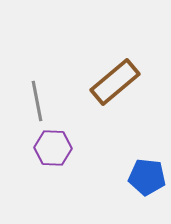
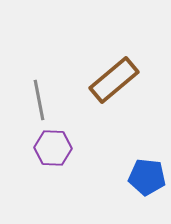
brown rectangle: moved 1 px left, 2 px up
gray line: moved 2 px right, 1 px up
